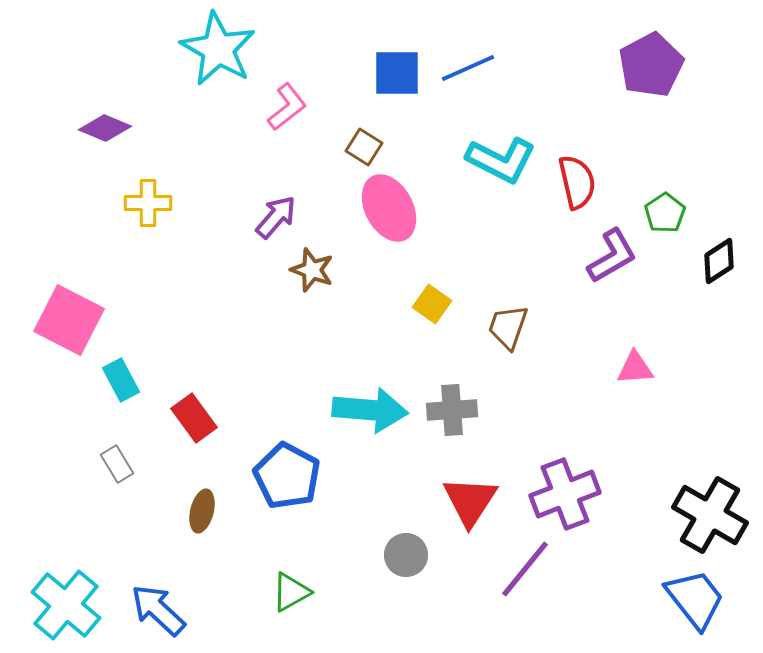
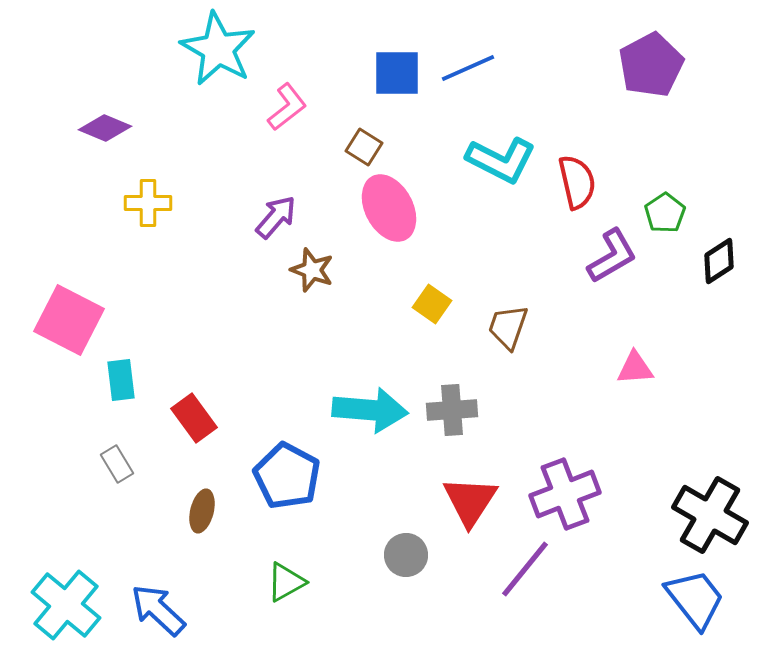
cyan rectangle: rotated 21 degrees clockwise
green triangle: moved 5 px left, 10 px up
